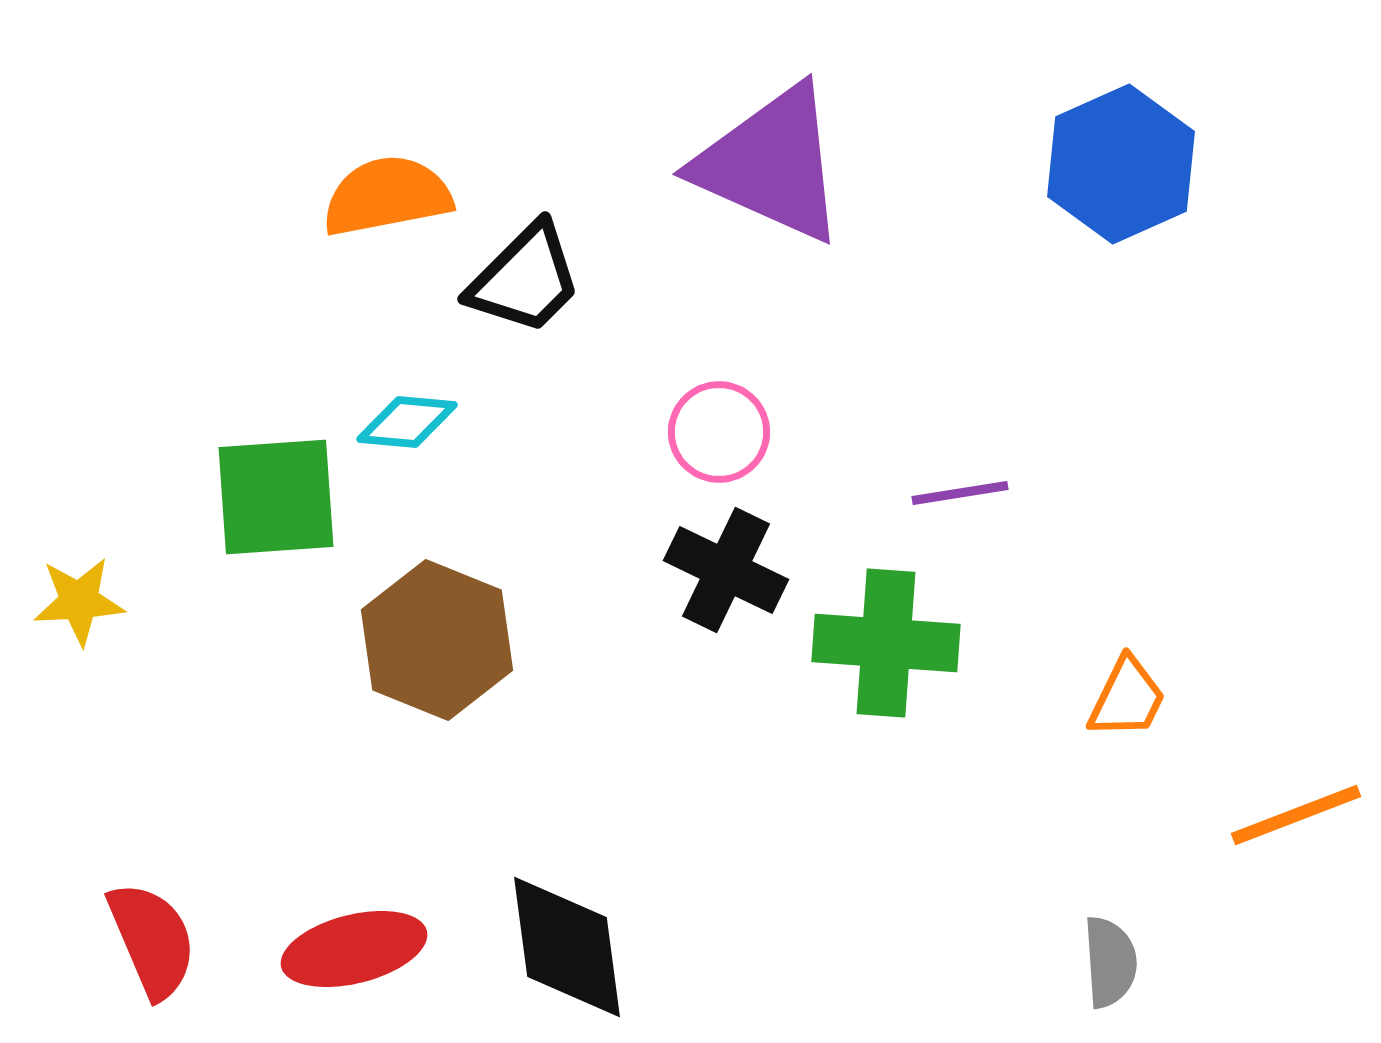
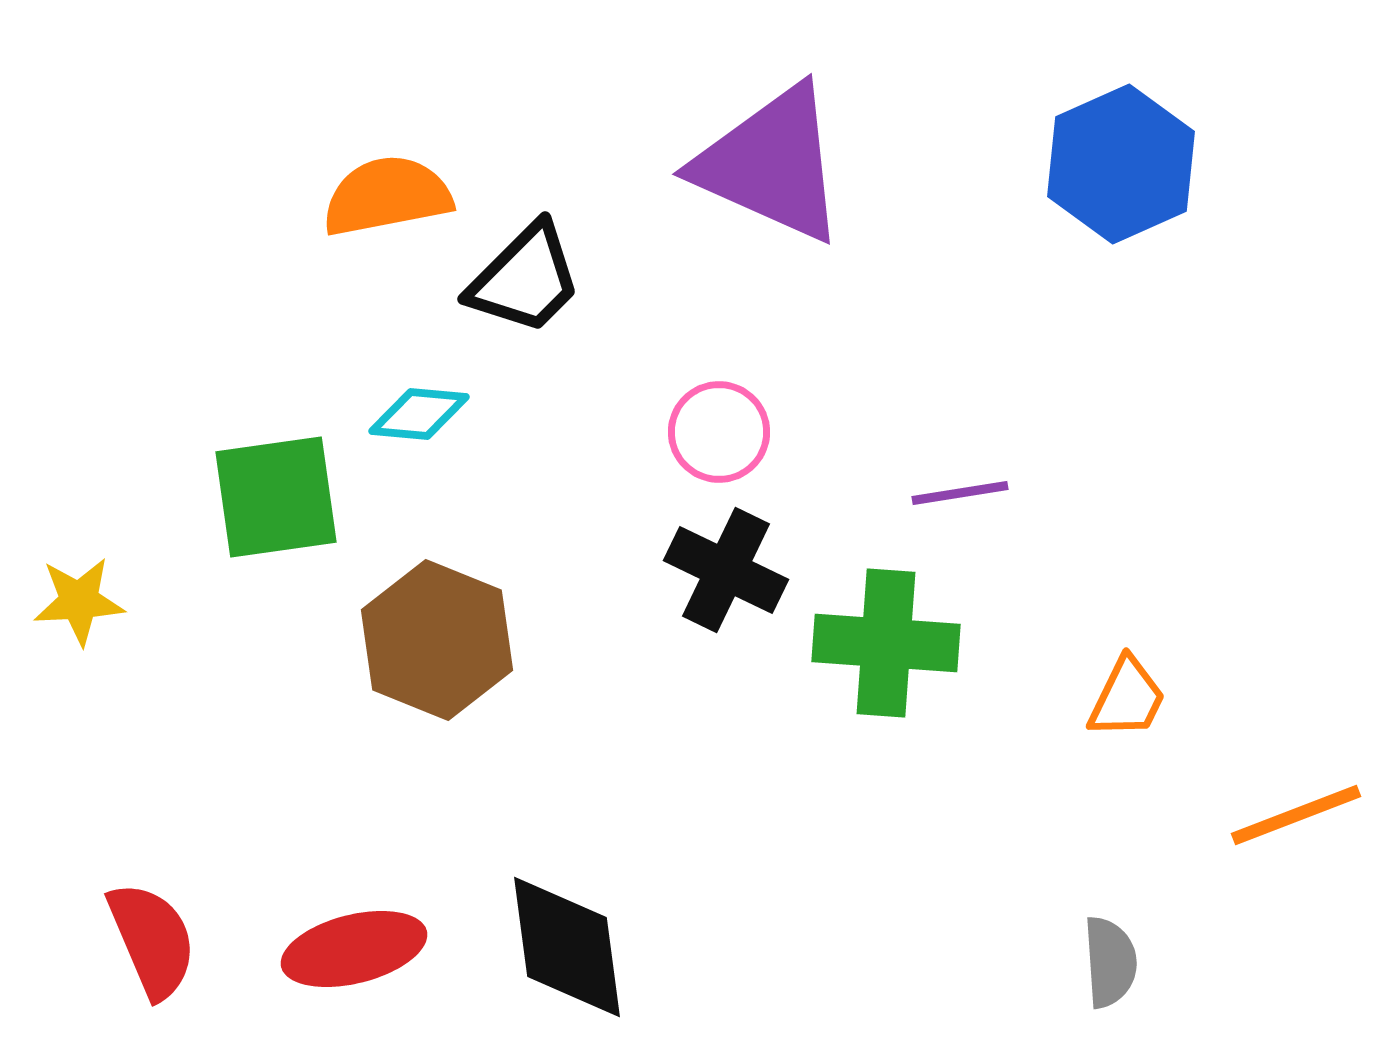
cyan diamond: moved 12 px right, 8 px up
green square: rotated 4 degrees counterclockwise
